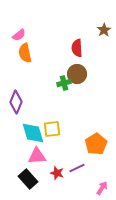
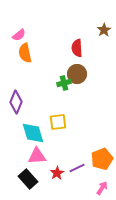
yellow square: moved 6 px right, 7 px up
orange pentagon: moved 6 px right, 15 px down; rotated 10 degrees clockwise
red star: rotated 24 degrees clockwise
